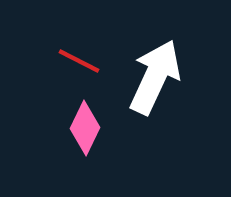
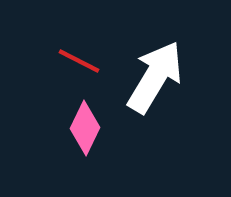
white arrow: rotated 6 degrees clockwise
